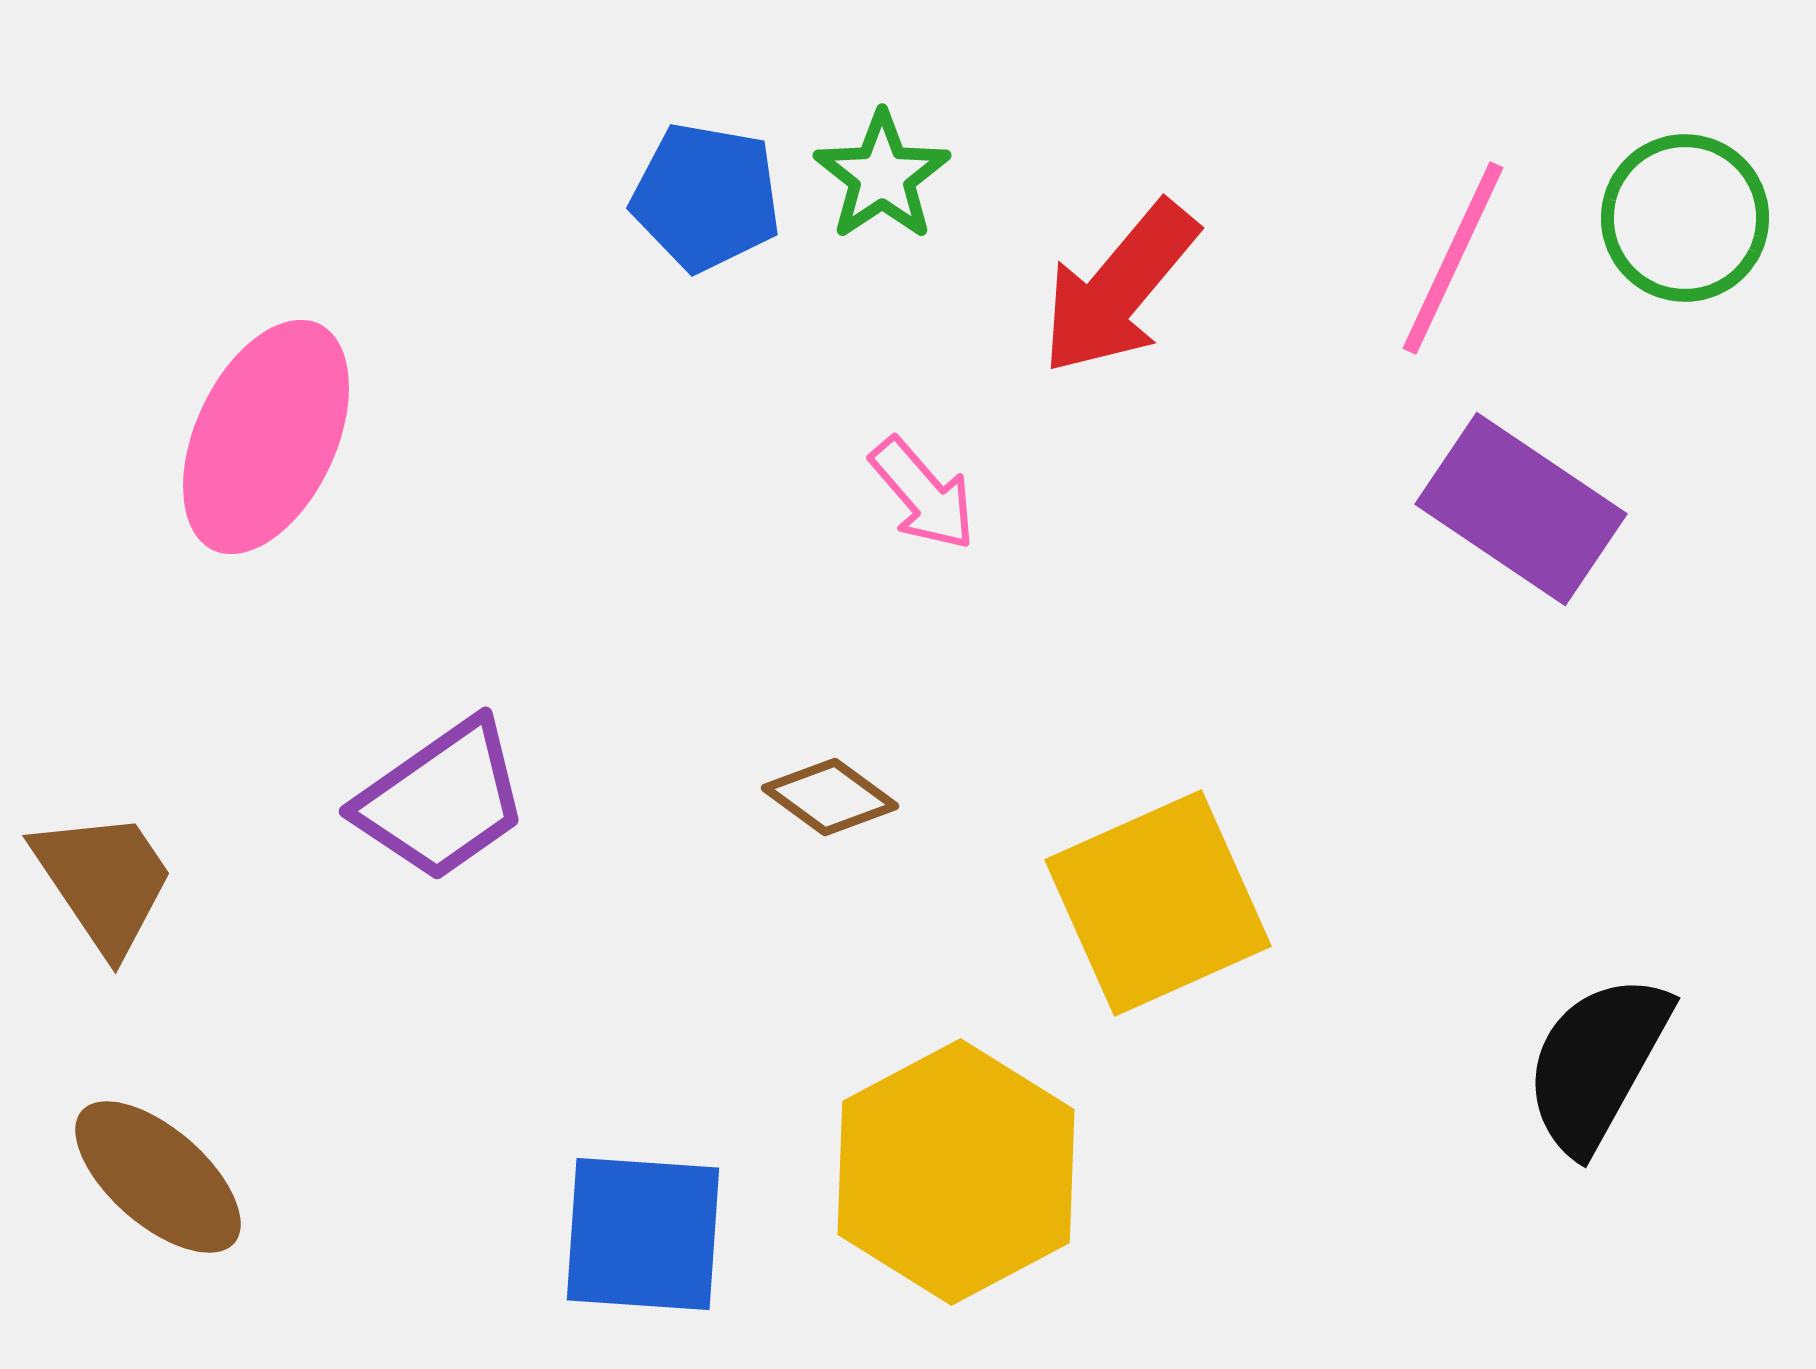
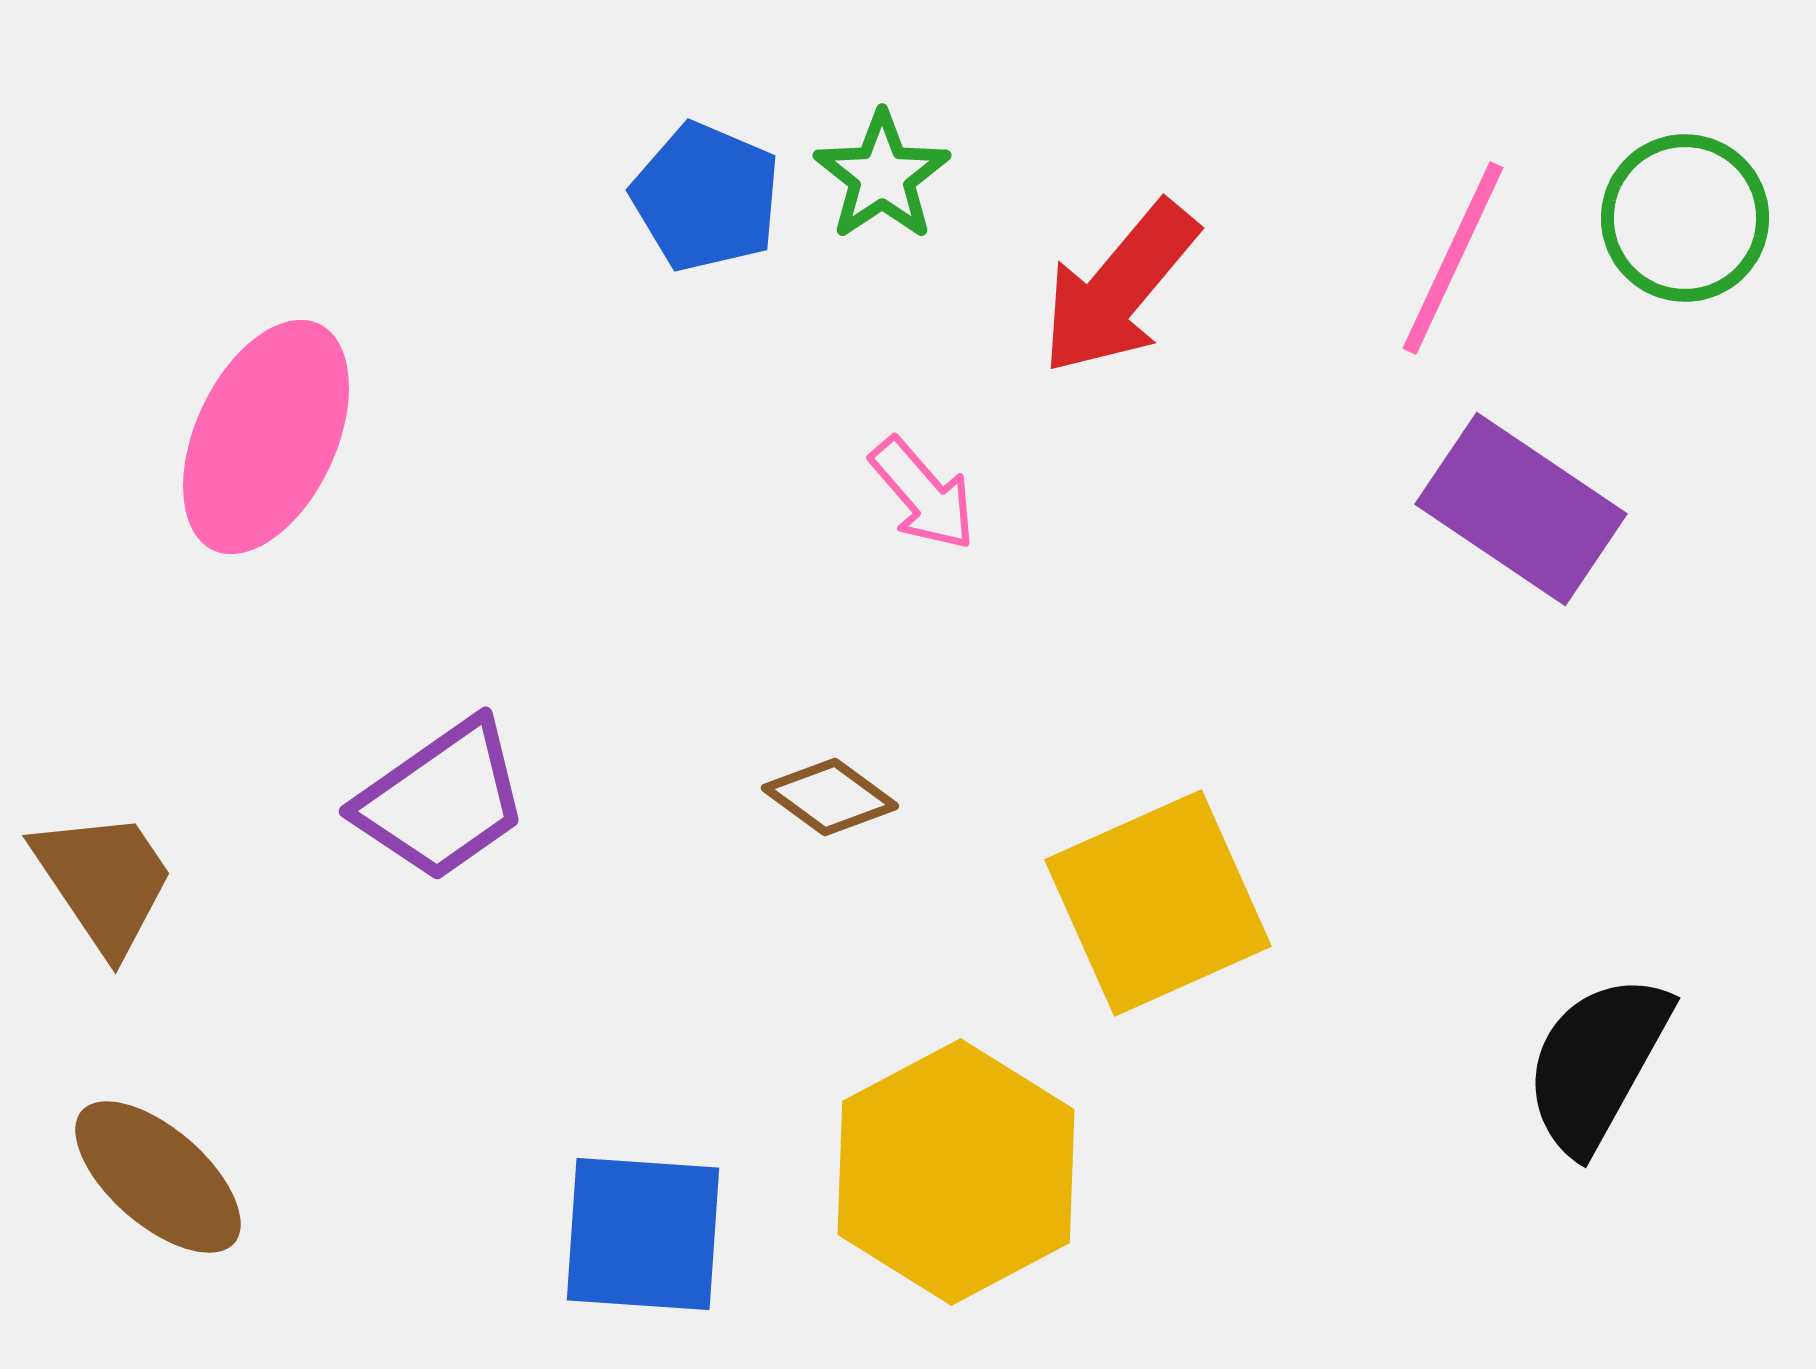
blue pentagon: rotated 13 degrees clockwise
